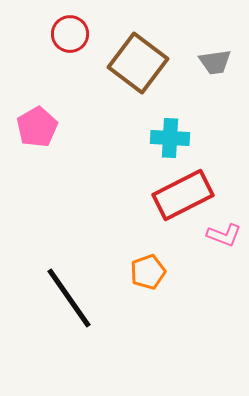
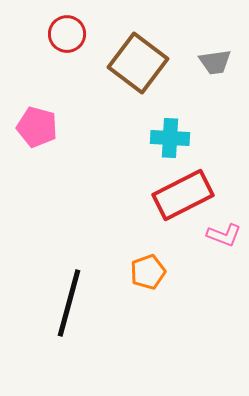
red circle: moved 3 px left
pink pentagon: rotated 27 degrees counterclockwise
black line: moved 5 px down; rotated 50 degrees clockwise
